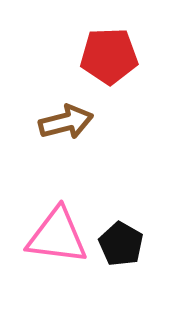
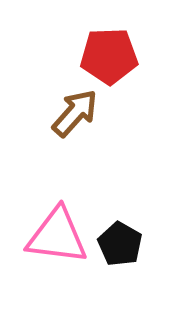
brown arrow: moved 9 px right, 9 px up; rotated 34 degrees counterclockwise
black pentagon: moved 1 px left
